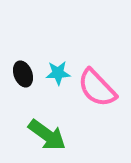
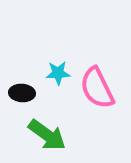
black ellipse: moved 1 px left, 19 px down; rotated 65 degrees counterclockwise
pink semicircle: rotated 18 degrees clockwise
